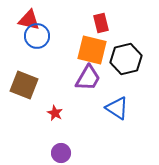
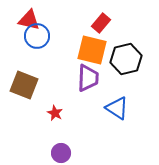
red rectangle: rotated 54 degrees clockwise
purple trapezoid: rotated 28 degrees counterclockwise
